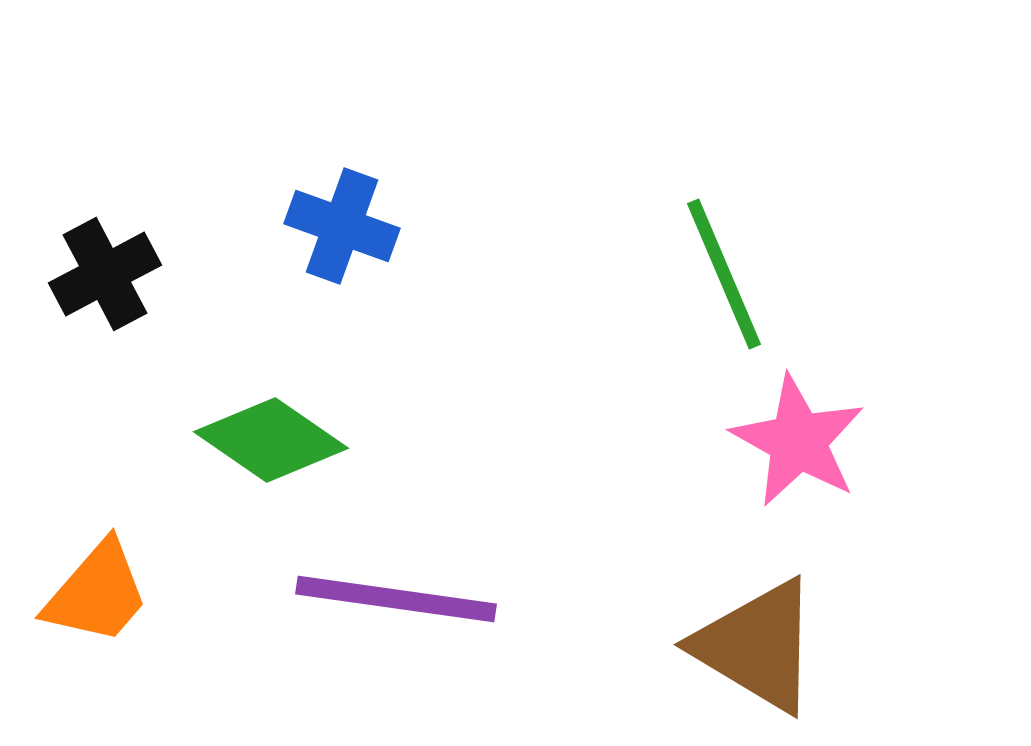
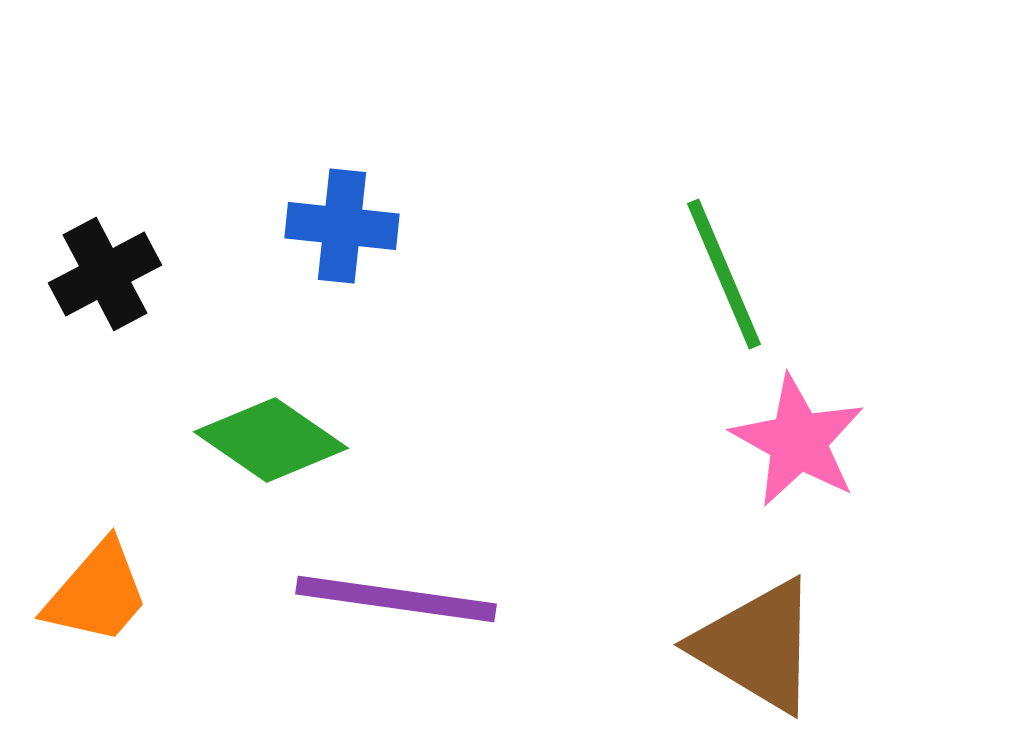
blue cross: rotated 14 degrees counterclockwise
